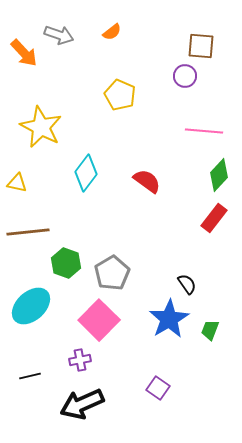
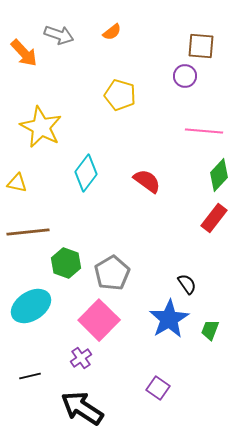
yellow pentagon: rotated 8 degrees counterclockwise
cyan ellipse: rotated 9 degrees clockwise
purple cross: moved 1 px right, 2 px up; rotated 25 degrees counterclockwise
black arrow: moved 4 px down; rotated 57 degrees clockwise
